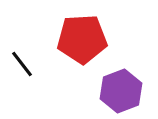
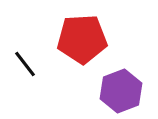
black line: moved 3 px right
